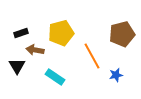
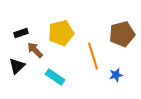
brown arrow: rotated 36 degrees clockwise
orange line: moved 1 px right; rotated 12 degrees clockwise
black triangle: rotated 18 degrees clockwise
